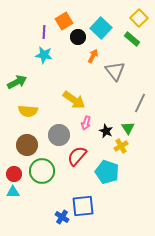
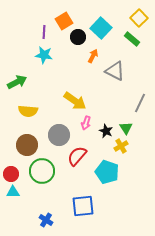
gray triangle: rotated 25 degrees counterclockwise
yellow arrow: moved 1 px right, 1 px down
green triangle: moved 2 px left
red circle: moved 3 px left
blue cross: moved 16 px left, 3 px down
